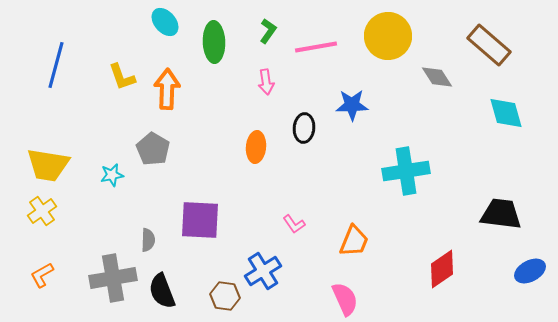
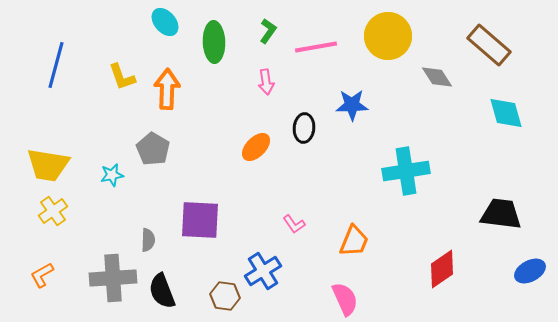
orange ellipse: rotated 40 degrees clockwise
yellow cross: moved 11 px right
gray cross: rotated 6 degrees clockwise
